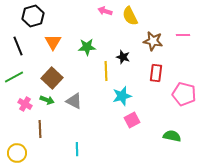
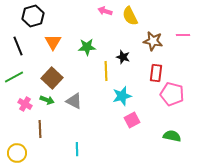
pink pentagon: moved 12 px left
